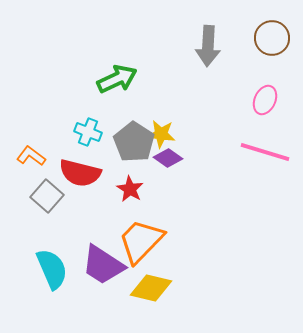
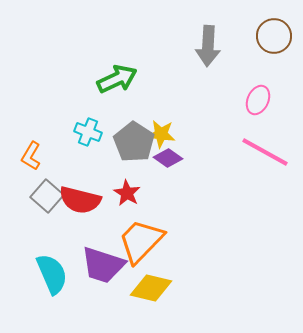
brown circle: moved 2 px right, 2 px up
pink ellipse: moved 7 px left
pink line: rotated 12 degrees clockwise
orange L-shape: rotated 96 degrees counterclockwise
red semicircle: moved 27 px down
red star: moved 3 px left, 4 px down
purple trapezoid: rotated 15 degrees counterclockwise
cyan semicircle: moved 5 px down
